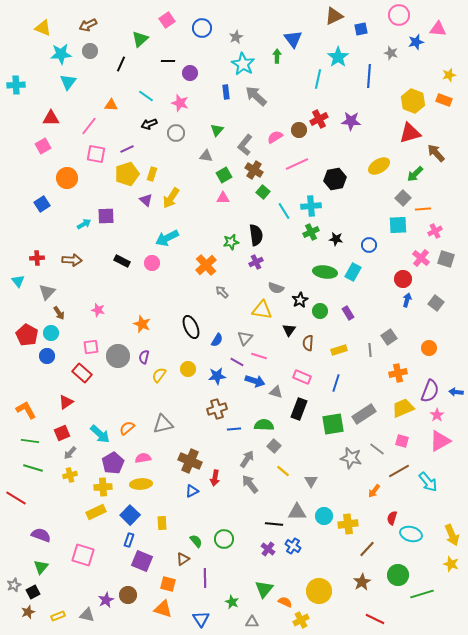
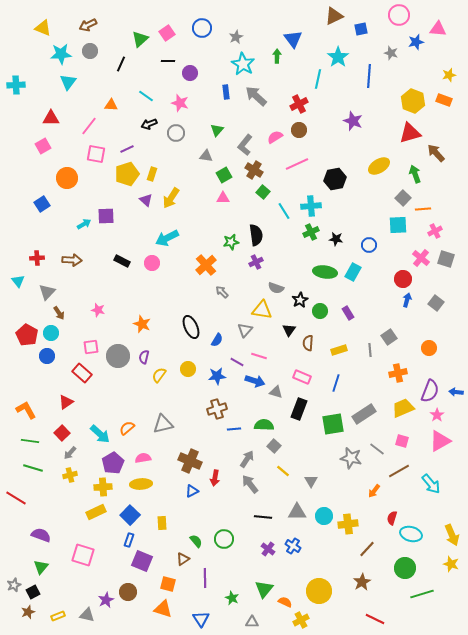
pink square at (167, 20): moved 13 px down
red cross at (319, 119): moved 20 px left, 15 px up
purple star at (351, 121): moved 2 px right; rotated 18 degrees clockwise
green arrow at (415, 174): rotated 114 degrees clockwise
gray triangle at (245, 338): moved 8 px up
red square at (62, 433): rotated 21 degrees counterclockwise
cyan arrow at (428, 482): moved 3 px right, 2 px down
black line at (274, 524): moved 11 px left, 7 px up
green circle at (398, 575): moved 7 px right, 7 px up
brown circle at (128, 595): moved 3 px up
green star at (232, 602): moved 4 px up
